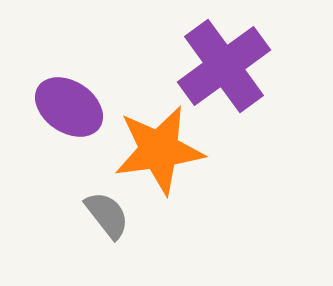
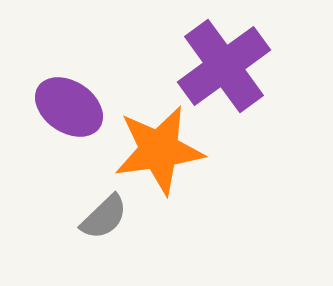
gray semicircle: moved 3 px left, 2 px down; rotated 84 degrees clockwise
